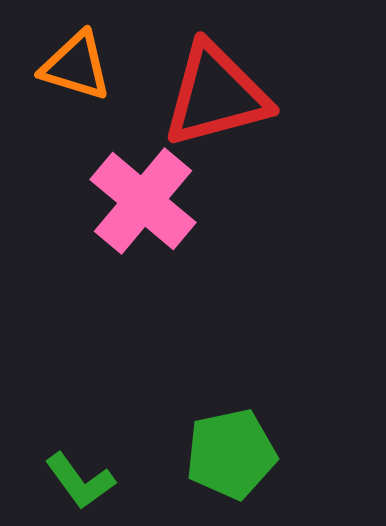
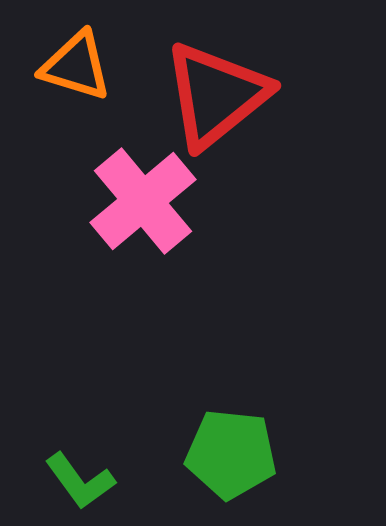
red triangle: rotated 24 degrees counterclockwise
pink cross: rotated 10 degrees clockwise
green pentagon: rotated 18 degrees clockwise
